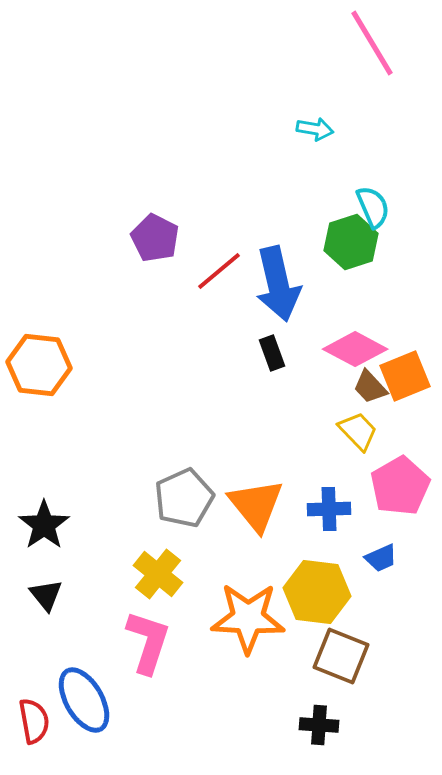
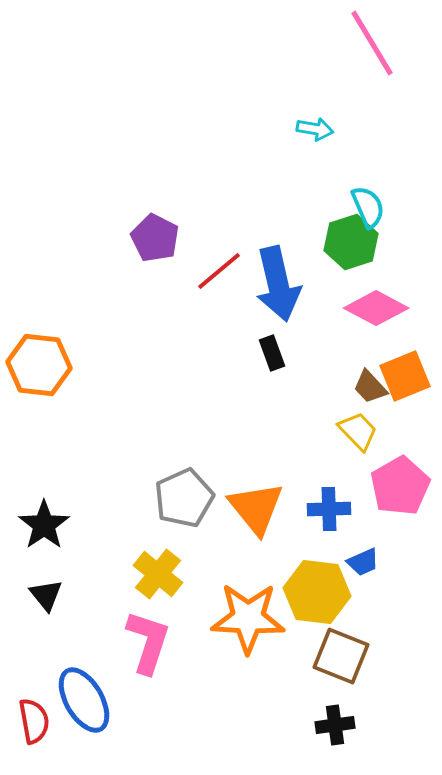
cyan semicircle: moved 5 px left
pink diamond: moved 21 px right, 41 px up
orange triangle: moved 3 px down
blue trapezoid: moved 18 px left, 4 px down
black cross: moved 16 px right; rotated 12 degrees counterclockwise
